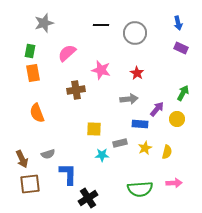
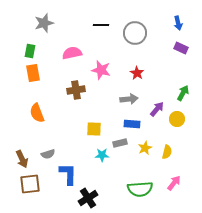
pink semicircle: moved 5 px right; rotated 30 degrees clockwise
blue rectangle: moved 8 px left
pink arrow: rotated 49 degrees counterclockwise
